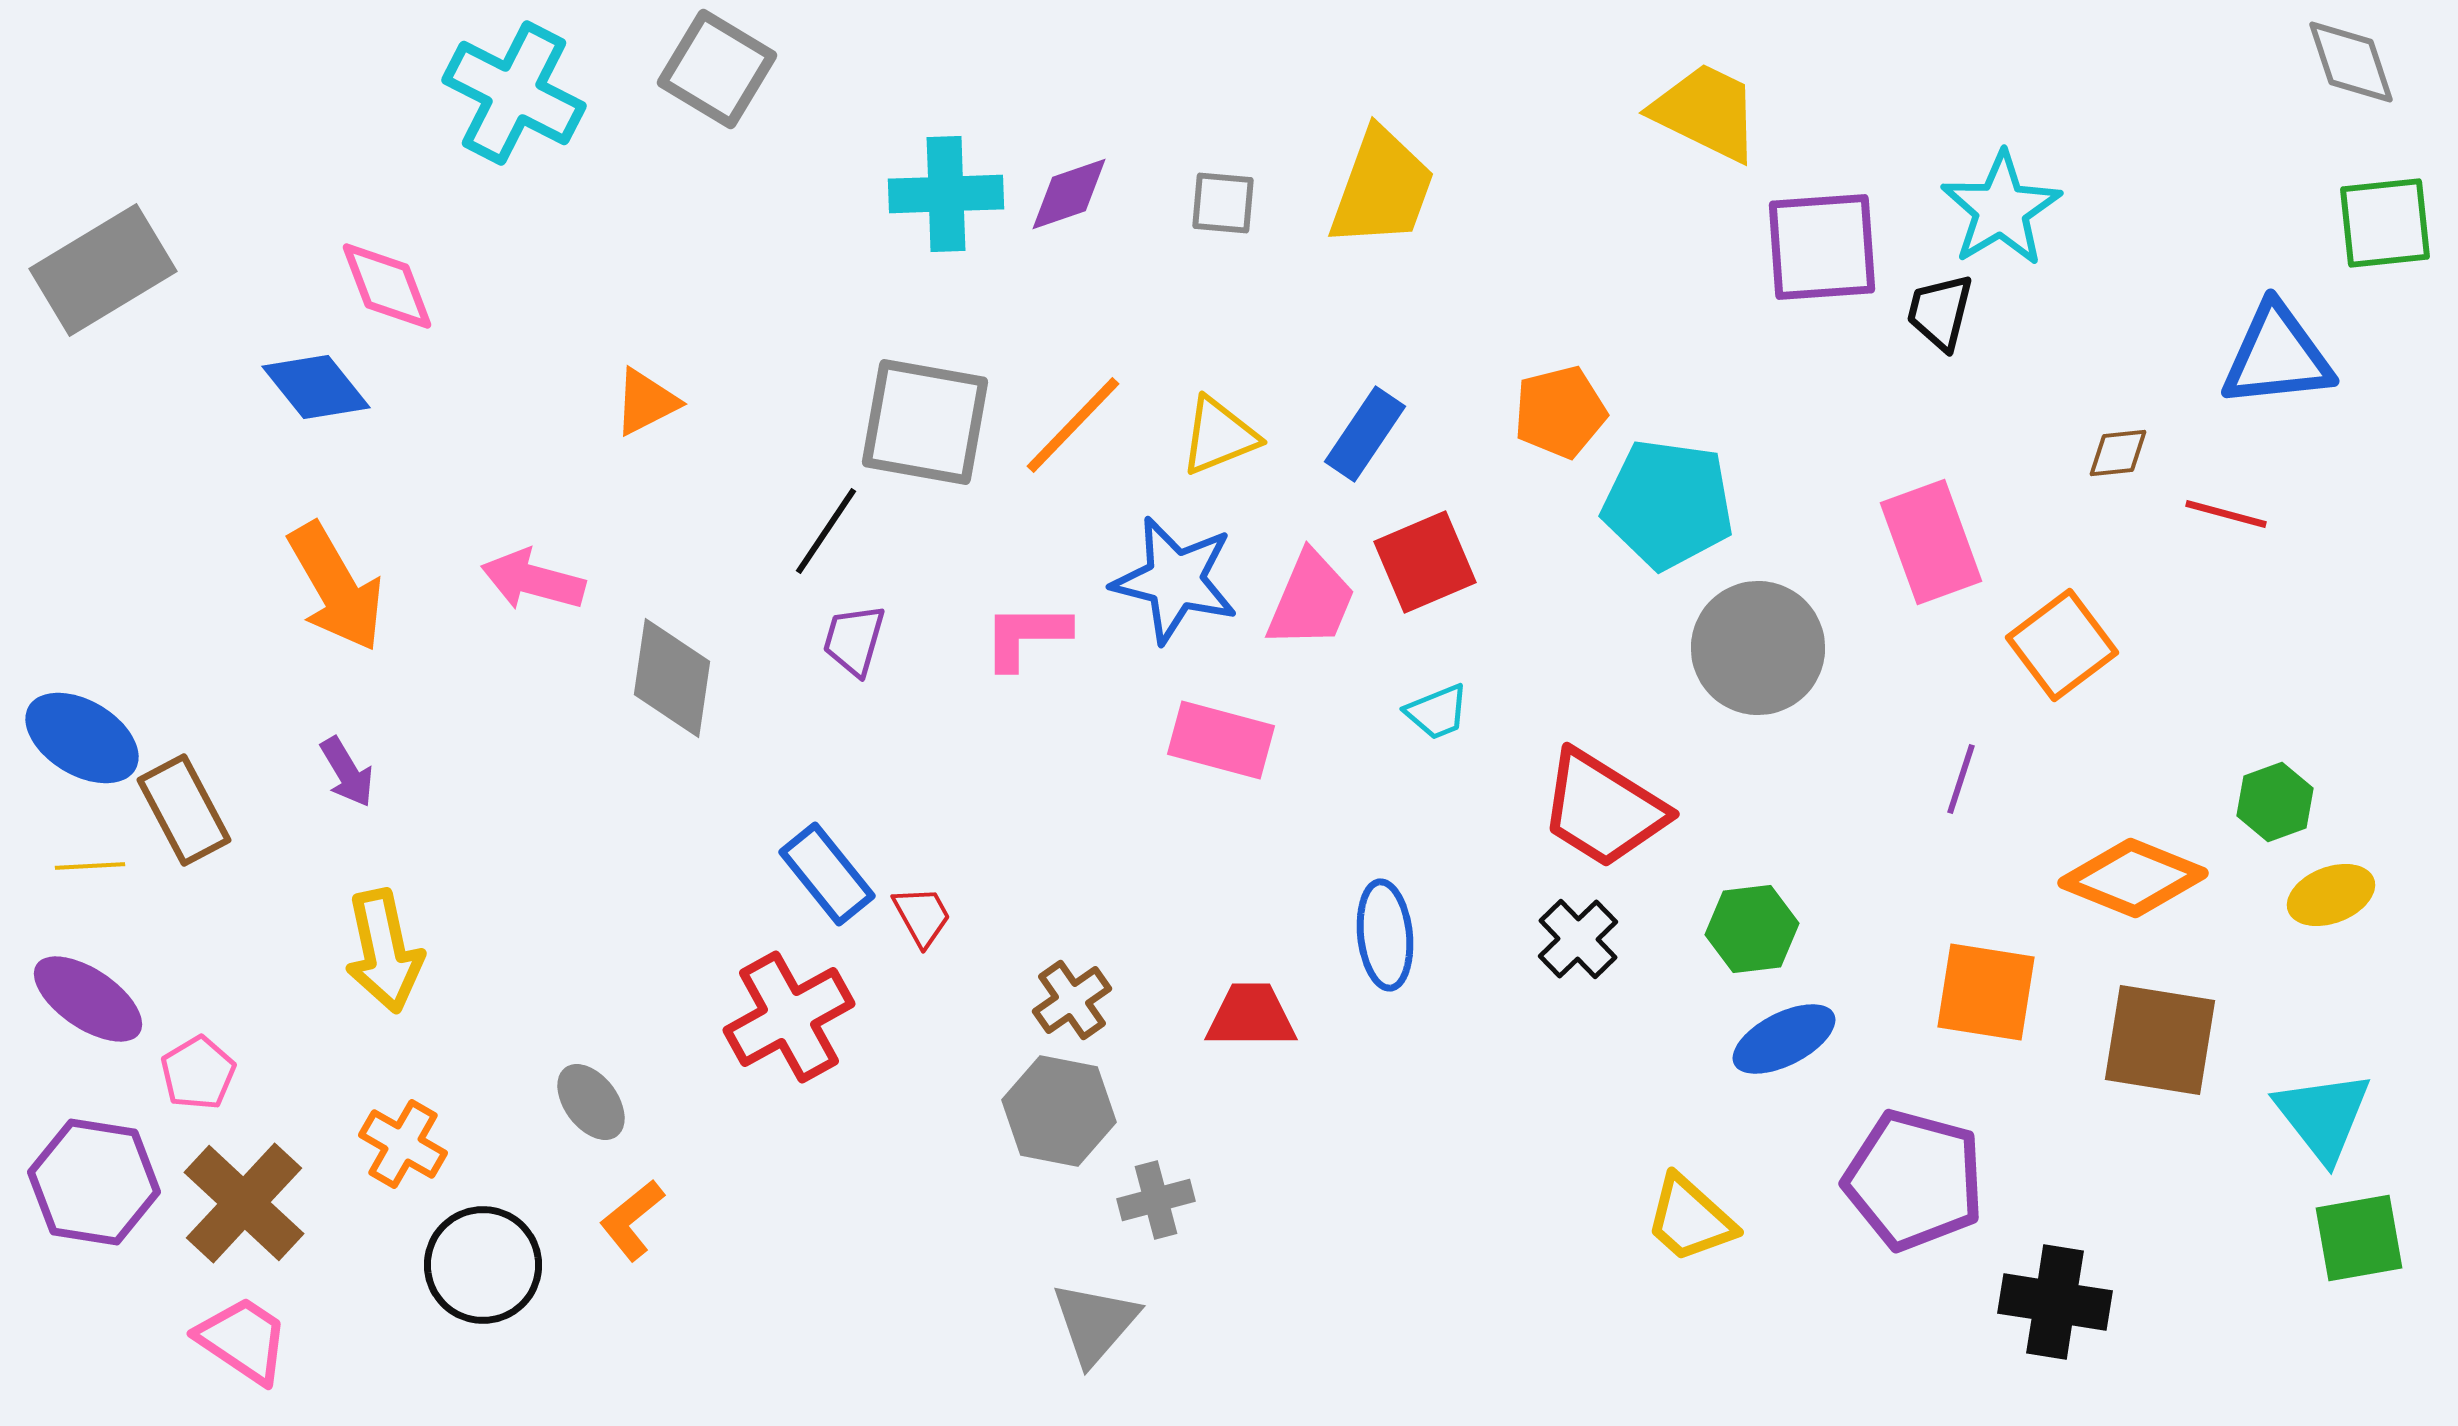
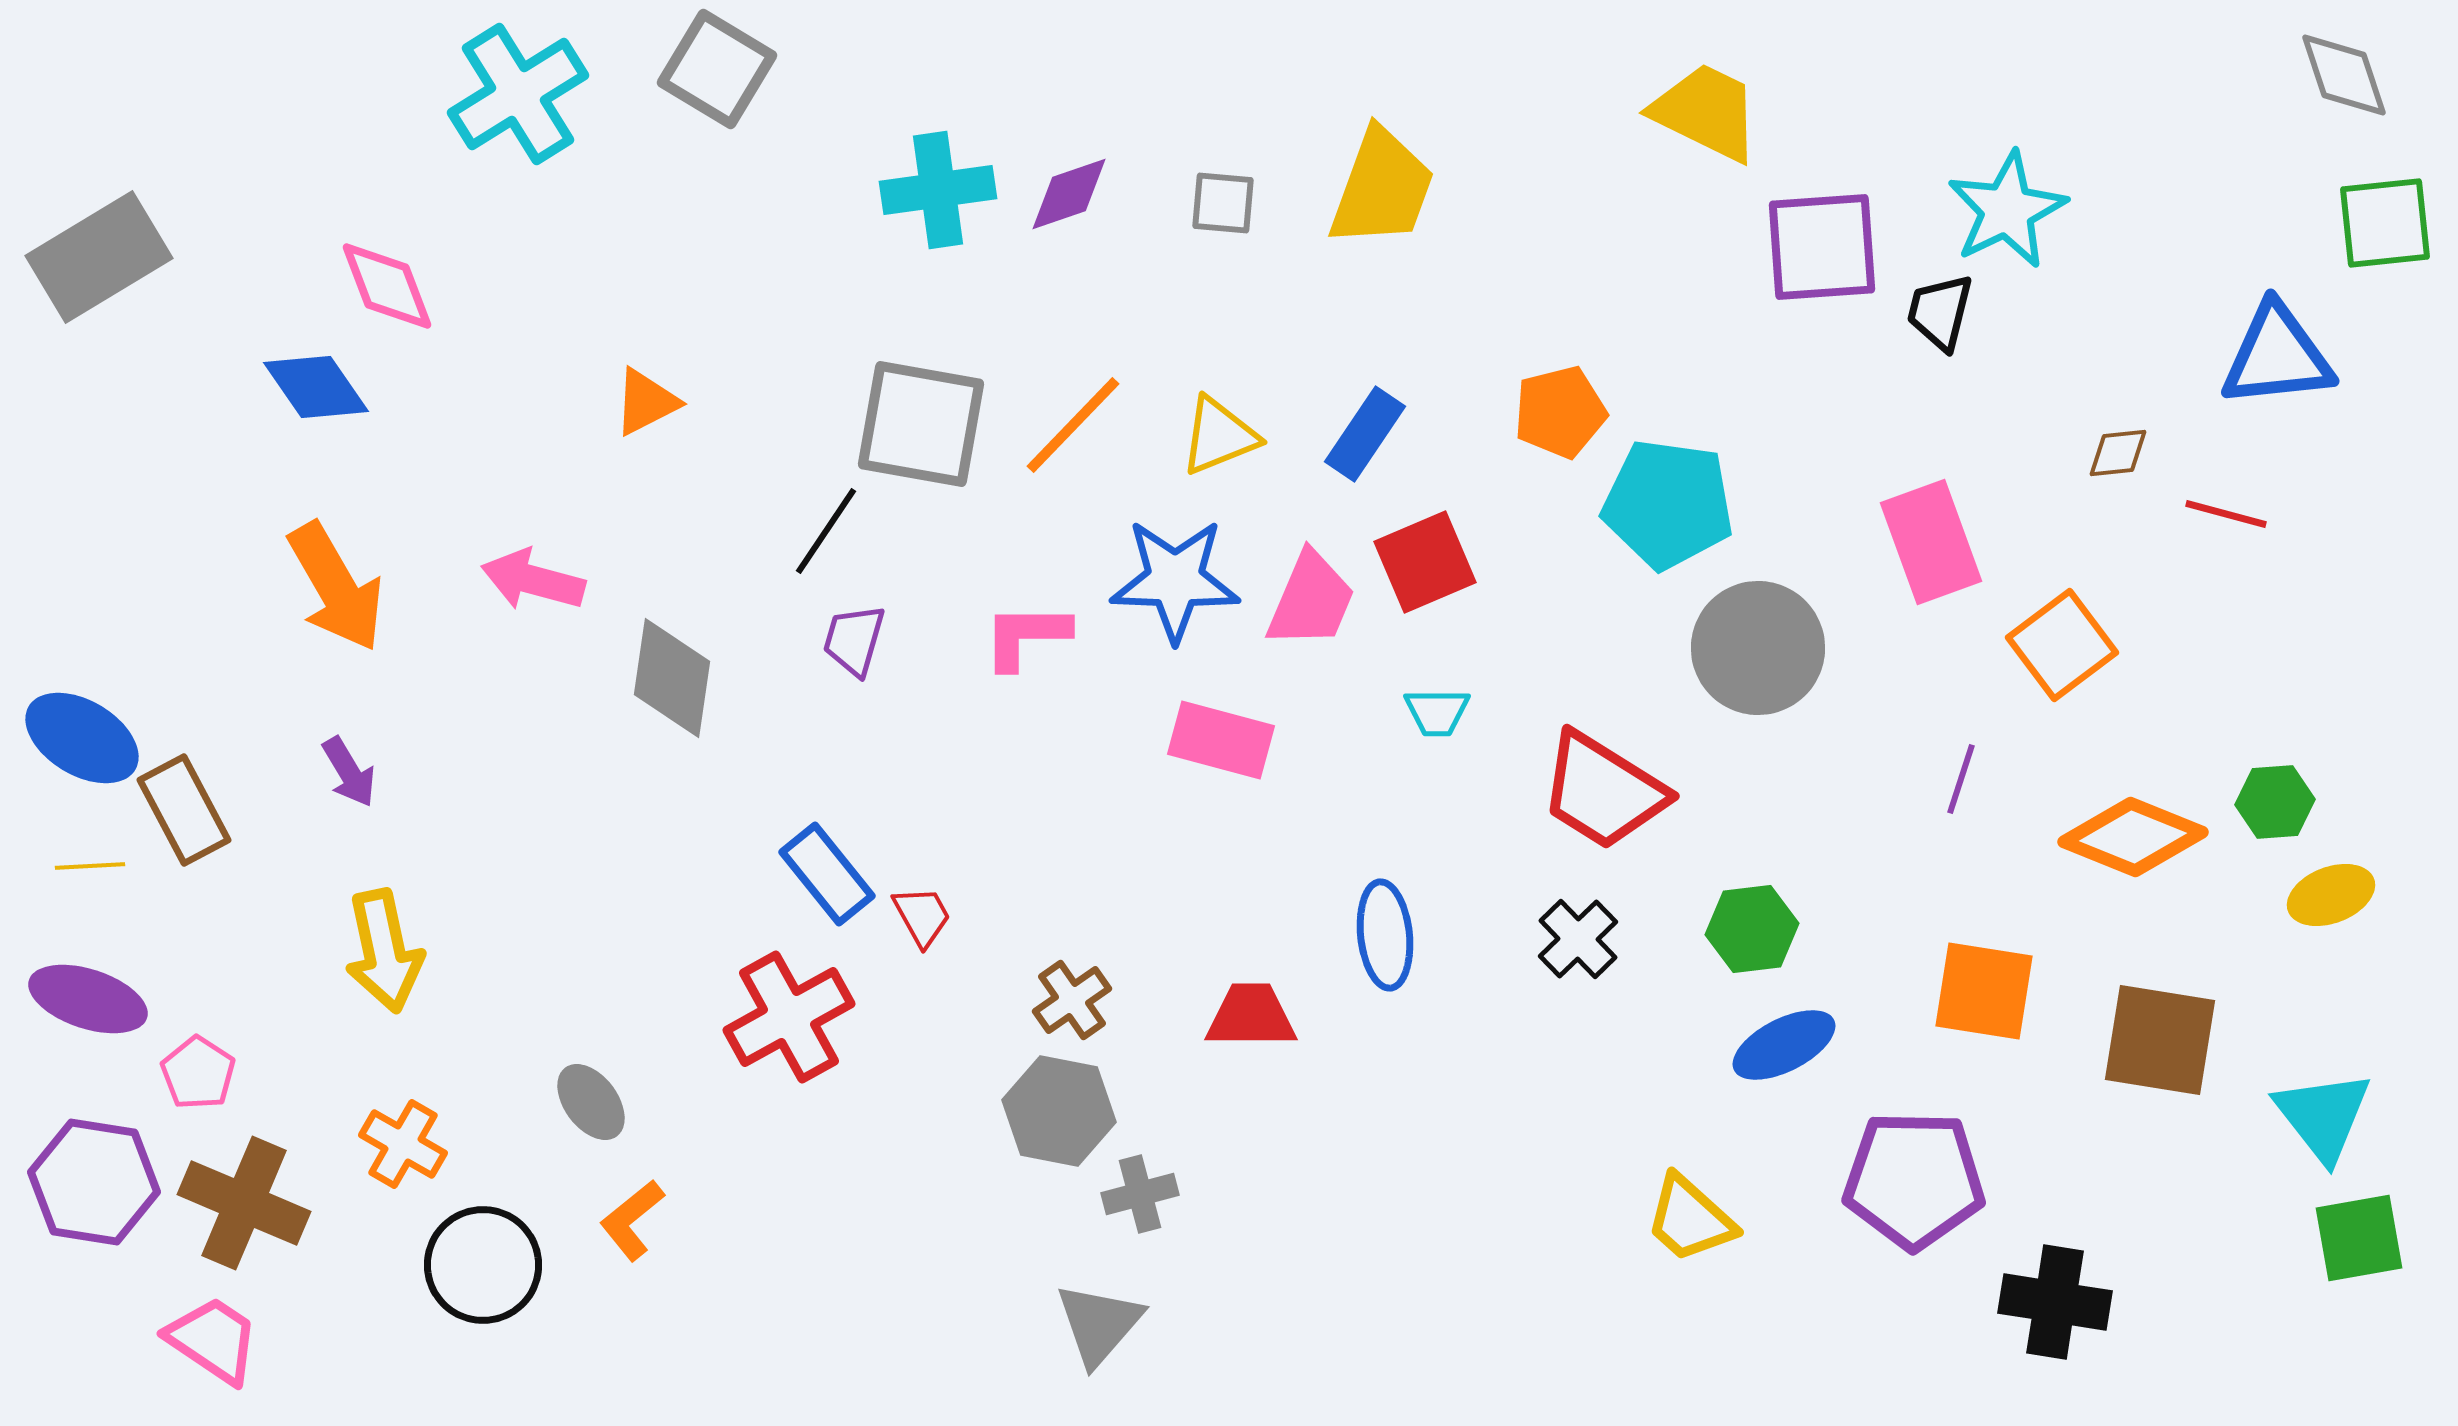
gray diamond at (2351, 62): moved 7 px left, 13 px down
cyan cross at (514, 93): moved 4 px right, 1 px down; rotated 31 degrees clockwise
cyan cross at (946, 194): moved 8 px left, 4 px up; rotated 6 degrees counterclockwise
cyan star at (2001, 209): moved 6 px right, 1 px down; rotated 5 degrees clockwise
gray rectangle at (103, 270): moved 4 px left, 13 px up
blue diamond at (316, 387): rotated 4 degrees clockwise
gray square at (925, 422): moved 4 px left, 2 px down
blue star at (1175, 580): rotated 12 degrees counterclockwise
cyan trapezoid at (1437, 712): rotated 22 degrees clockwise
purple arrow at (347, 772): moved 2 px right
green hexagon at (2275, 802): rotated 16 degrees clockwise
red trapezoid at (1603, 809): moved 18 px up
orange diamond at (2133, 878): moved 41 px up
orange square at (1986, 992): moved 2 px left, 1 px up
purple ellipse at (88, 999): rotated 16 degrees counterclockwise
blue ellipse at (1784, 1039): moved 6 px down
pink pentagon at (198, 1073): rotated 8 degrees counterclockwise
purple pentagon at (1914, 1180): rotated 14 degrees counterclockwise
gray cross at (1156, 1200): moved 16 px left, 6 px up
brown cross at (244, 1203): rotated 20 degrees counterclockwise
gray triangle at (1095, 1323): moved 4 px right, 1 px down
pink trapezoid at (243, 1340): moved 30 px left
